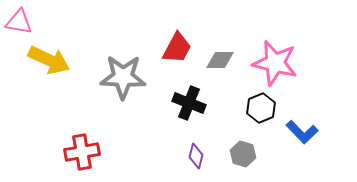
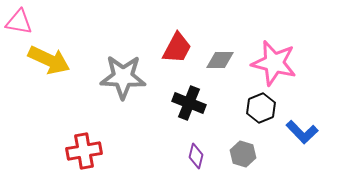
pink star: moved 1 px left
red cross: moved 2 px right, 1 px up
